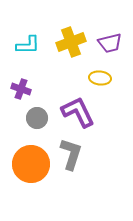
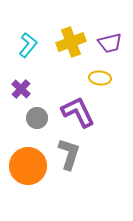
cyan L-shape: rotated 50 degrees counterclockwise
purple cross: rotated 24 degrees clockwise
gray L-shape: moved 2 px left
orange circle: moved 3 px left, 2 px down
